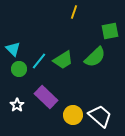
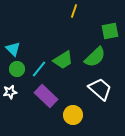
yellow line: moved 1 px up
cyan line: moved 8 px down
green circle: moved 2 px left
purple rectangle: moved 1 px up
white star: moved 7 px left, 13 px up; rotated 24 degrees clockwise
white trapezoid: moved 27 px up
